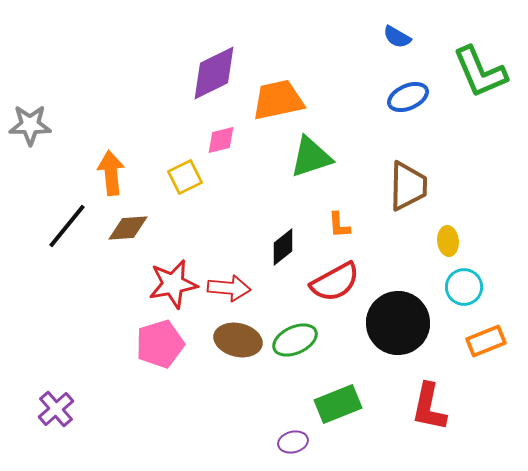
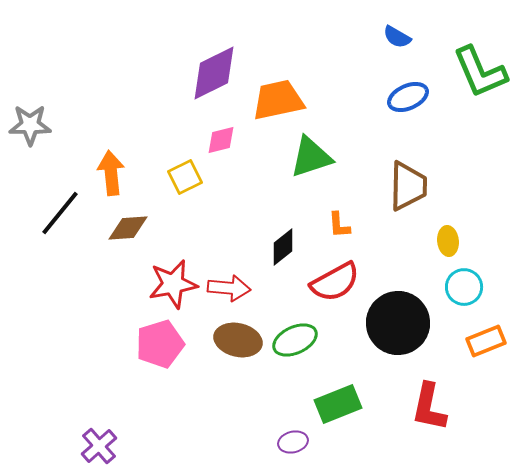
black line: moved 7 px left, 13 px up
purple cross: moved 43 px right, 37 px down
